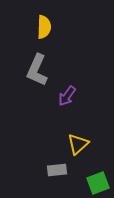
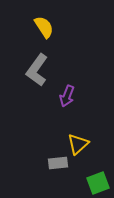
yellow semicircle: rotated 35 degrees counterclockwise
gray L-shape: rotated 12 degrees clockwise
purple arrow: rotated 15 degrees counterclockwise
gray rectangle: moved 1 px right, 7 px up
